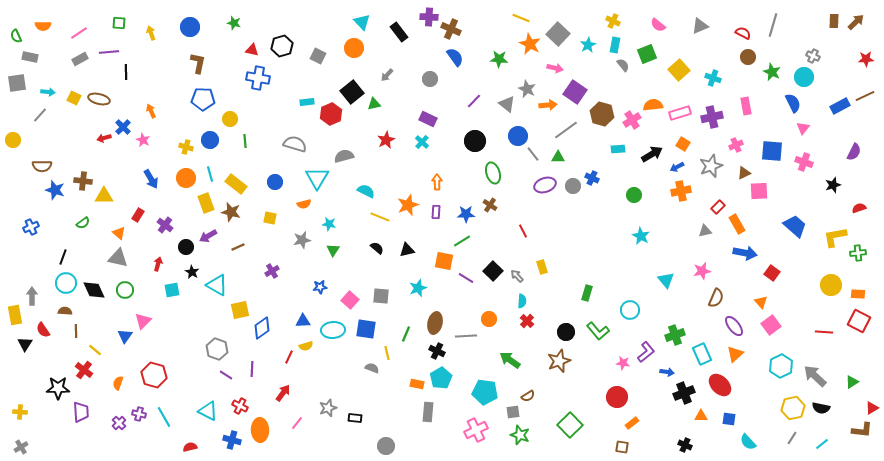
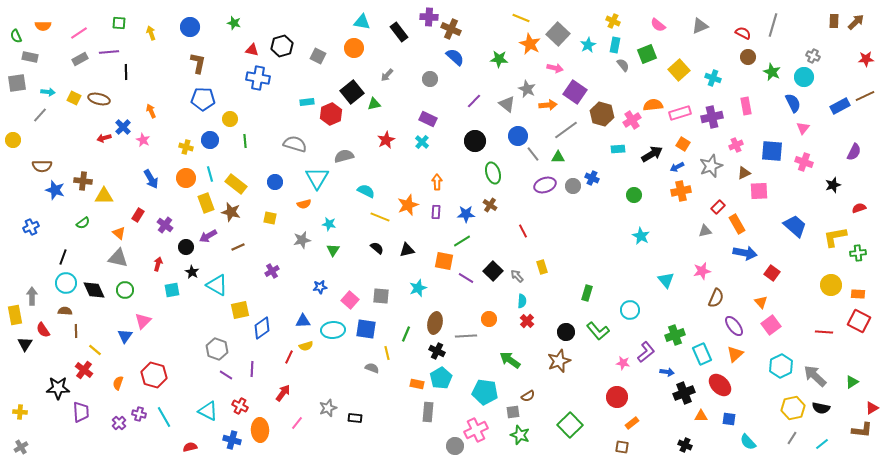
cyan triangle at (362, 22): rotated 36 degrees counterclockwise
blue semicircle at (455, 57): rotated 12 degrees counterclockwise
gray circle at (386, 446): moved 69 px right
